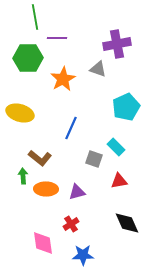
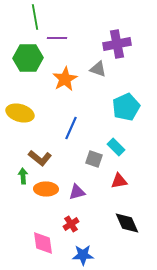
orange star: moved 2 px right
